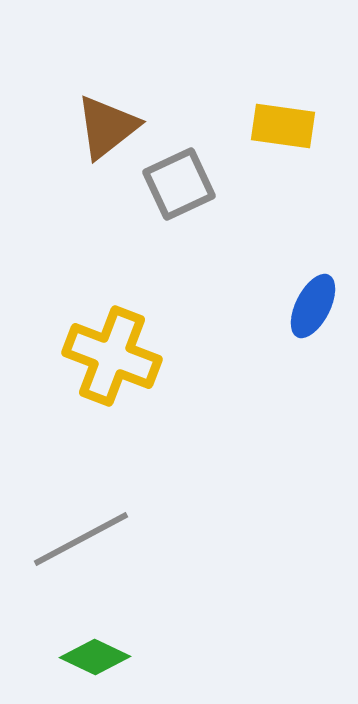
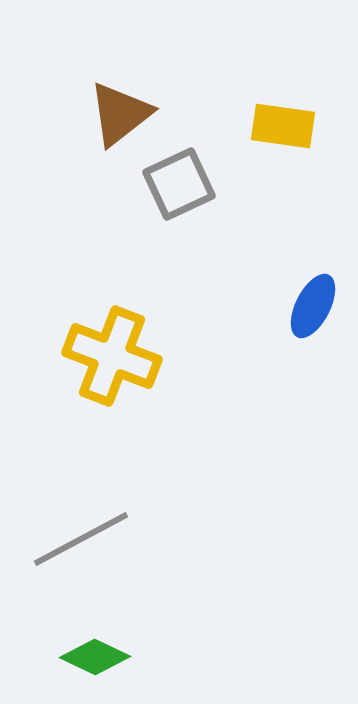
brown triangle: moved 13 px right, 13 px up
